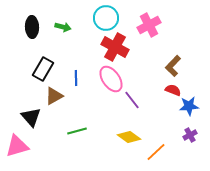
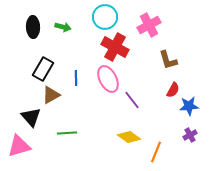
cyan circle: moved 1 px left, 1 px up
black ellipse: moved 1 px right
brown L-shape: moved 5 px left, 6 px up; rotated 60 degrees counterclockwise
pink ellipse: moved 3 px left; rotated 8 degrees clockwise
red semicircle: rotated 98 degrees clockwise
brown triangle: moved 3 px left, 1 px up
green line: moved 10 px left, 2 px down; rotated 12 degrees clockwise
pink triangle: moved 2 px right
orange line: rotated 25 degrees counterclockwise
